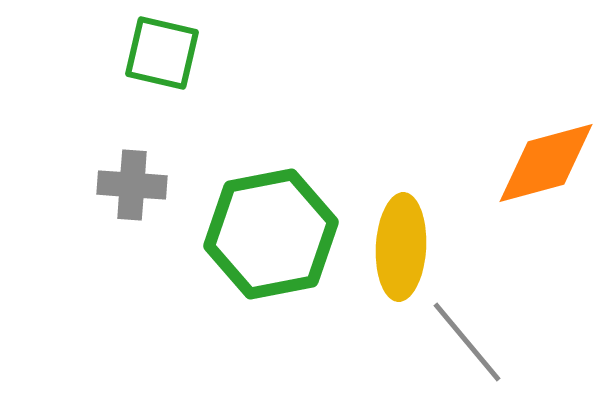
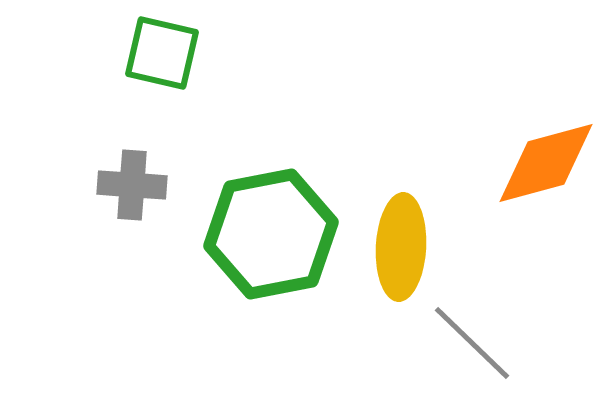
gray line: moved 5 px right, 1 px down; rotated 6 degrees counterclockwise
